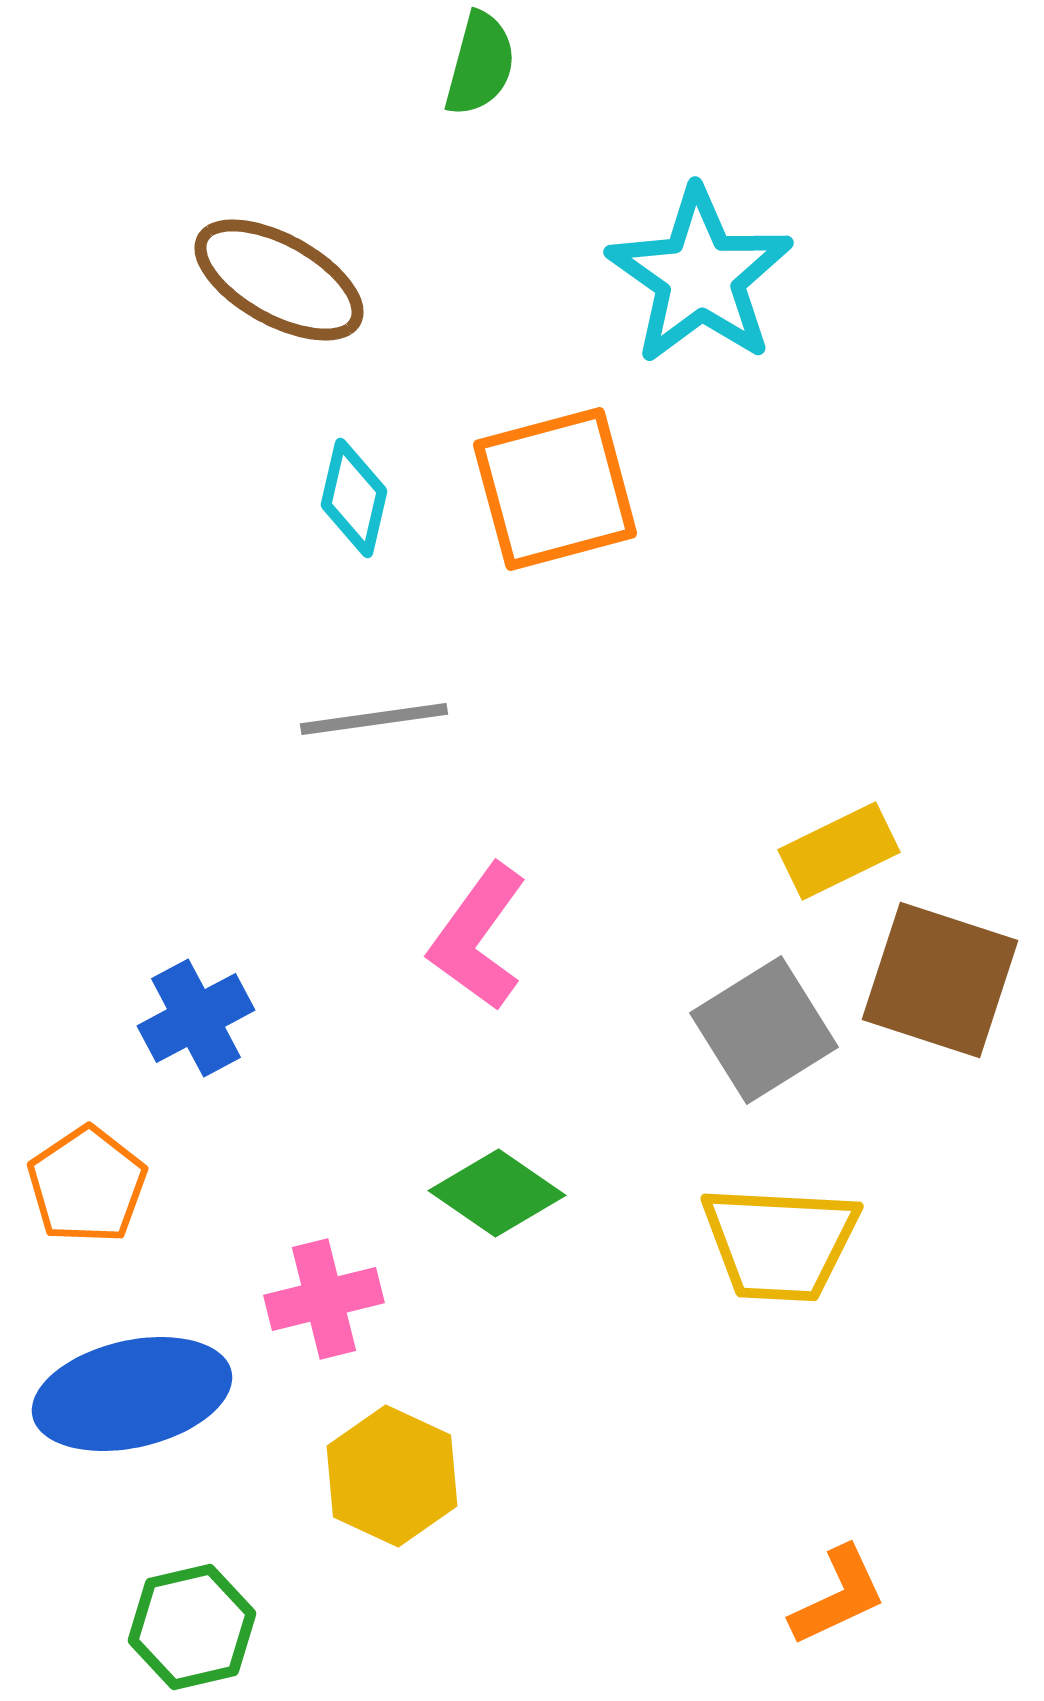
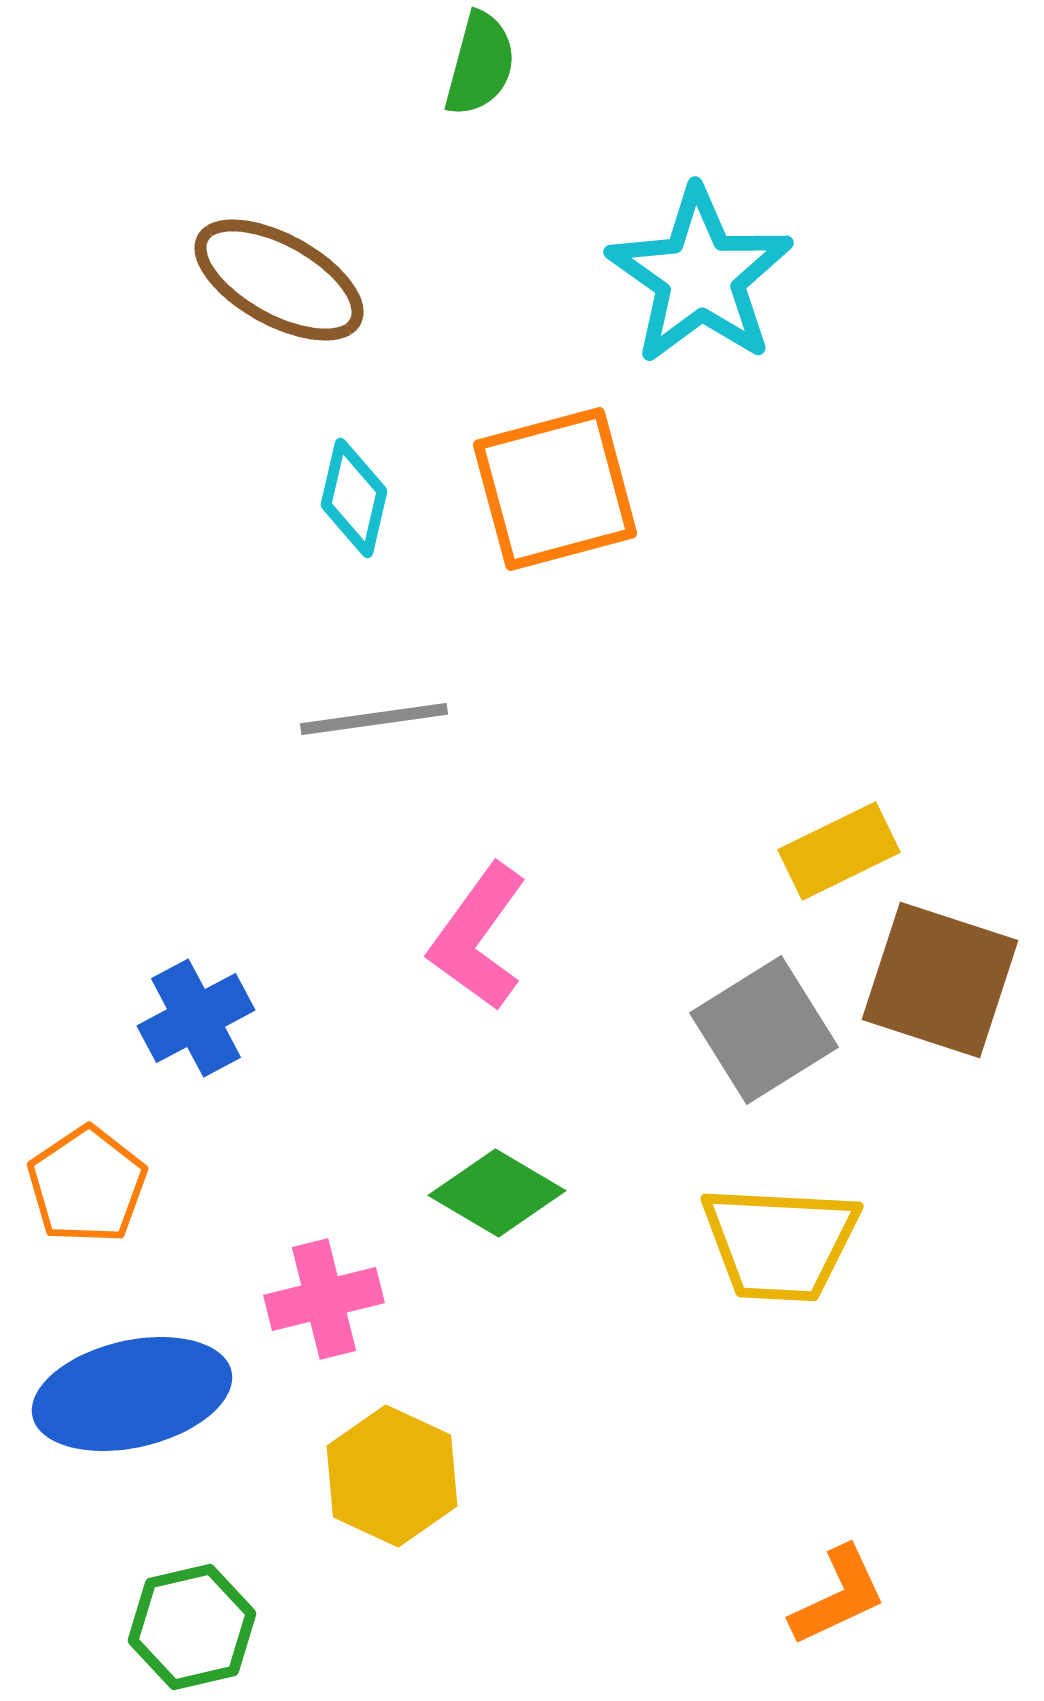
green diamond: rotated 4 degrees counterclockwise
